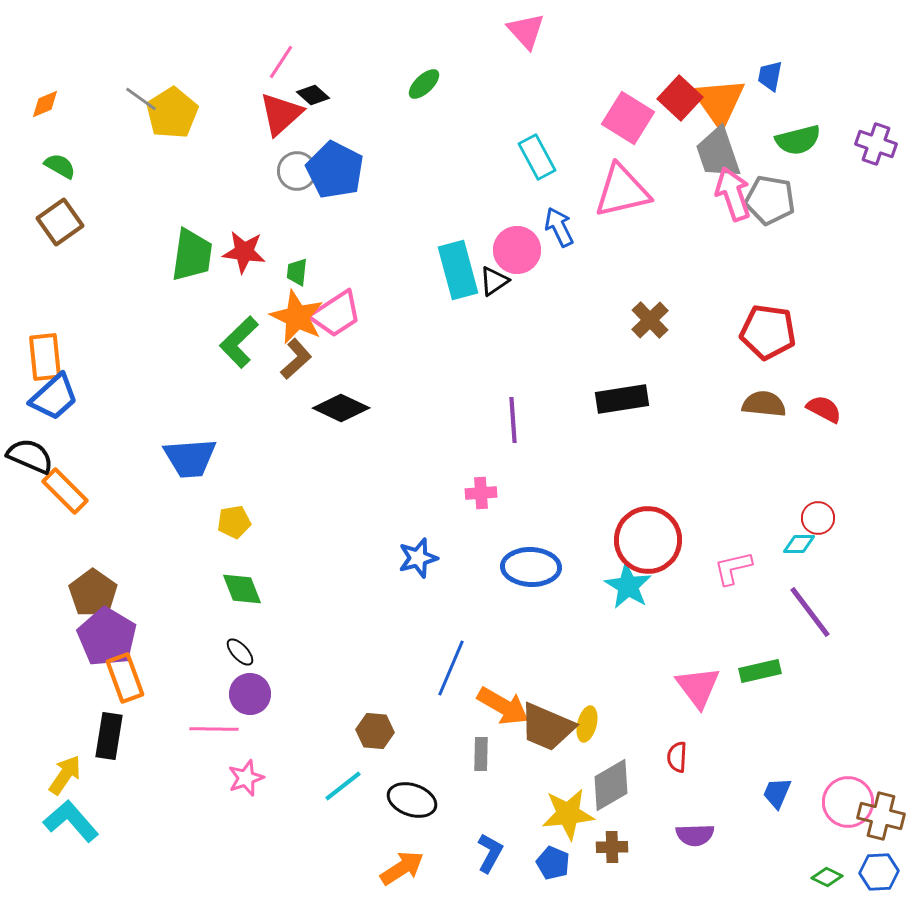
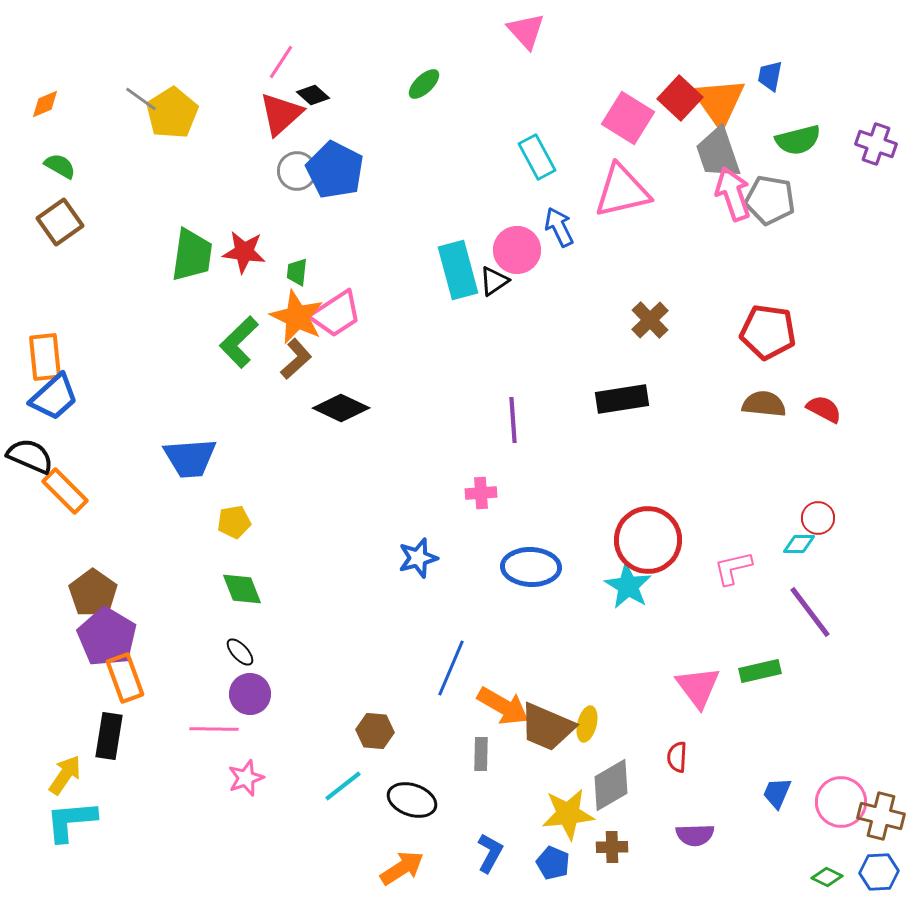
pink circle at (848, 802): moved 7 px left
cyan L-shape at (71, 821): rotated 54 degrees counterclockwise
